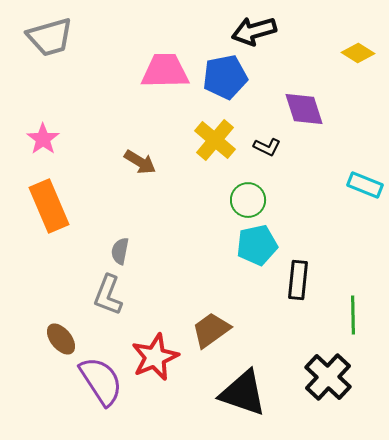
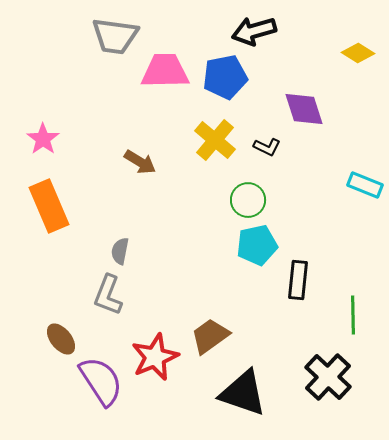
gray trapezoid: moved 65 px right, 1 px up; rotated 24 degrees clockwise
brown trapezoid: moved 1 px left, 6 px down
